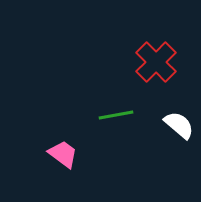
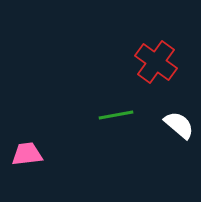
red cross: rotated 9 degrees counterclockwise
pink trapezoid: moved 36 px left; rotated 44 degrees counterclockwise
